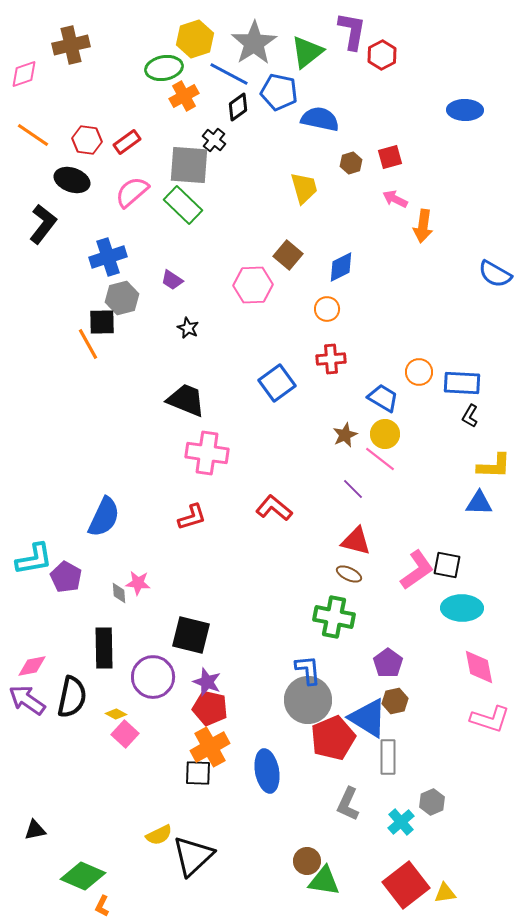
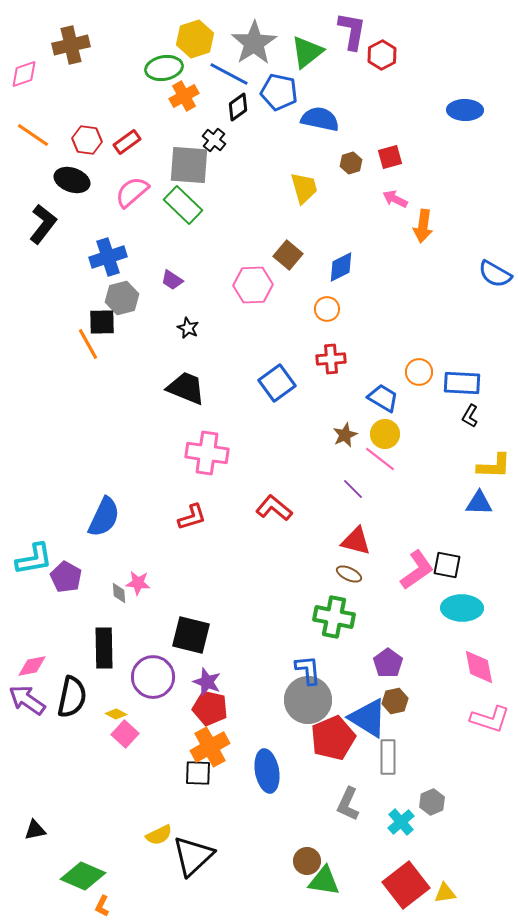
black trapezoid at (186, 400): moved 12 px up
